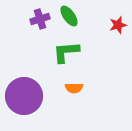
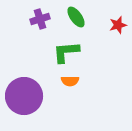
green ellipse: moved 7 px right, 1 px down
orange semicircle: moved 4 px left, 7 px up
